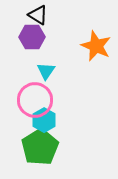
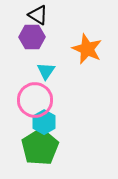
orange star: moved 9 px left, 3 px down
cyan hexagon: moved 2 px down
